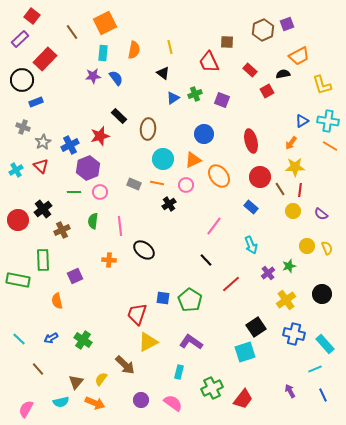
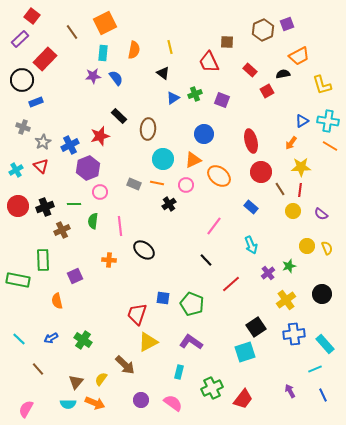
yellow star at (295, 167): moved 6 px right
orange ellipse at (219, 176): rotated 15 degrees counterclockwise
red circle at (260, 177): moved 1 px right, 5 px up
green line at (74, 192): moved 12 px down
black cross at (43, 209): moved 2 px right, 2 px up; rotated 18 degrees clockwise
red circle at (18, 220): moved 14 px up
green pentagon at (190, 300): moved 2 px right, 4 px down; rotated 10 degrees counterclockwise
blue cross at (294, 334): rotated 20 degrees counterclockwise
cyan semicircle at (61, 402): moved 7 px right, 2 px down; rotated 14 degrees clockwise
